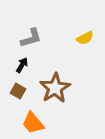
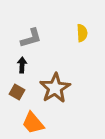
yellow semicircle: moved 3 px left, 5 px up; rotated 66 degrees counterclockwise
black arrow: rotated 28 degrees counterclockwise
brown square: moved 1 px left, 1 px down
